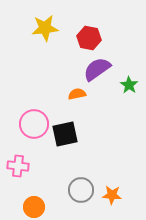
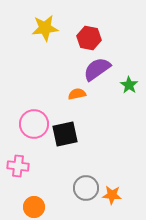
gray circle: moved 5 px right, 2 px up
